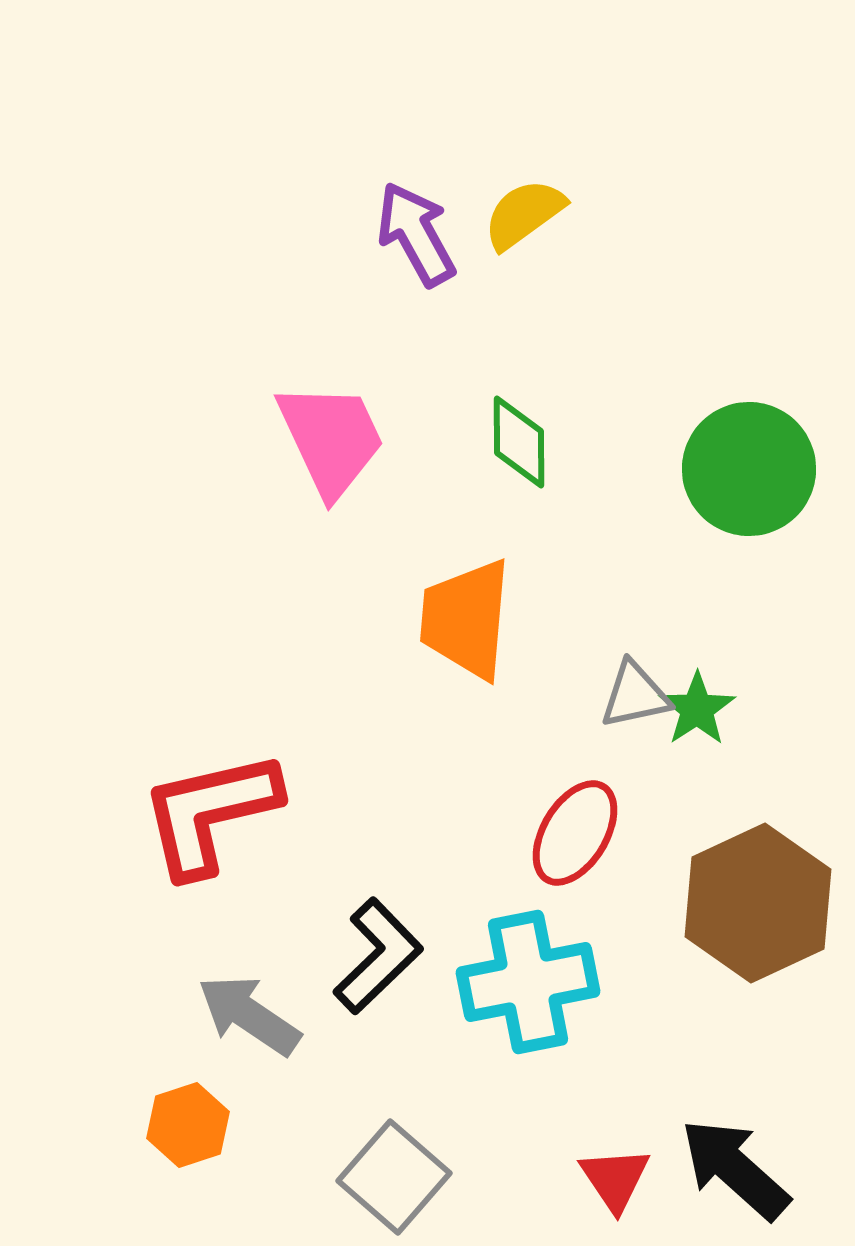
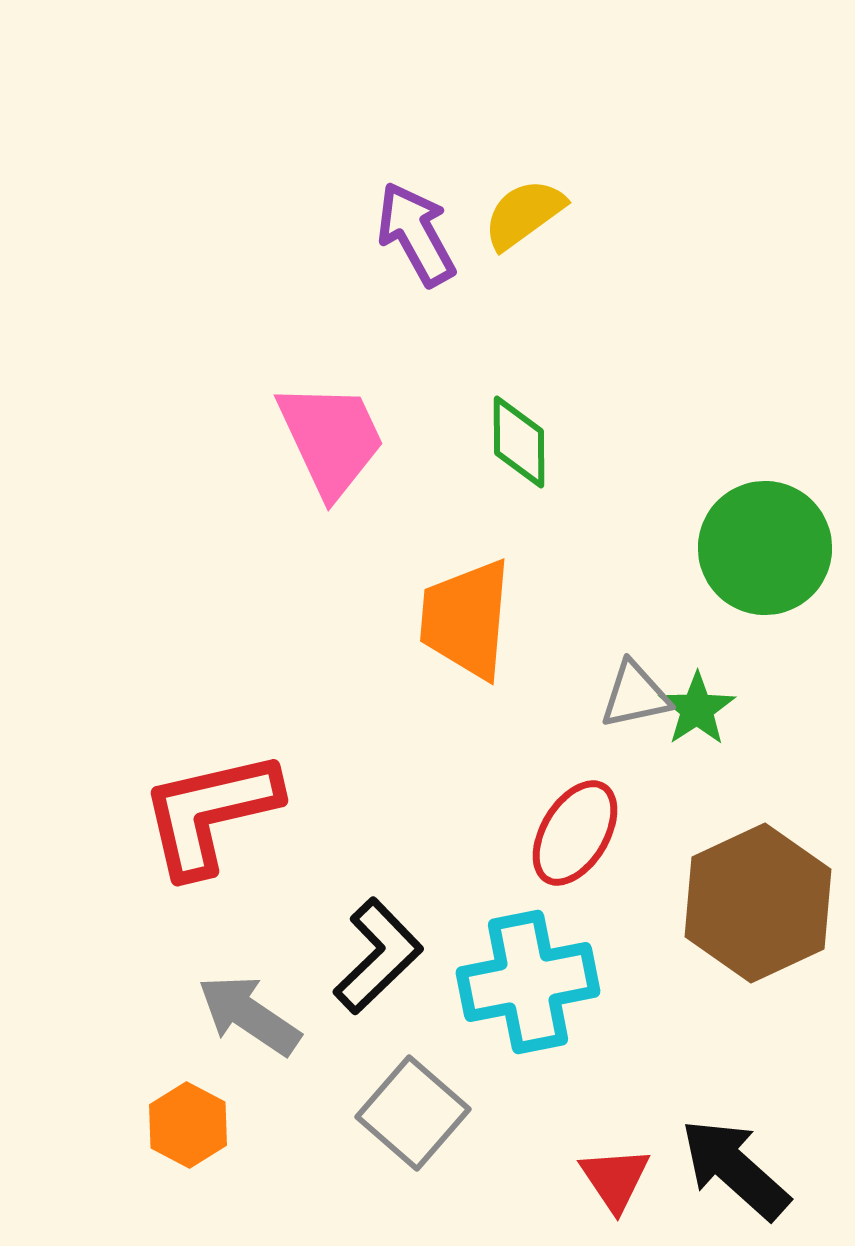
green circle: moved 16 px right, 79 px down
orange hexagon: rotated 14 degrees counterclockwise
gray square: moved 19 px right, 64 px up
